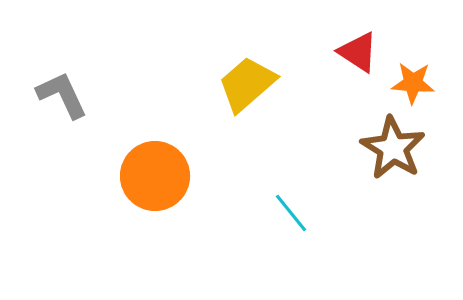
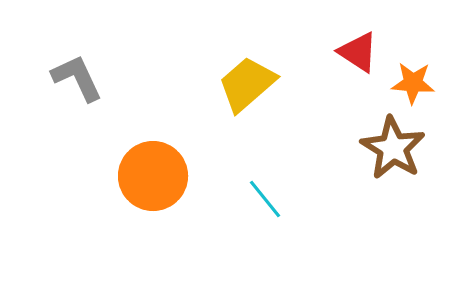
gray L-shape: moved 15 px right, 17 px up
orange circle: moved 2 px left
cyan line: moved 26 px left, 14 px up
